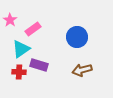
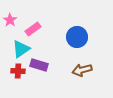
red cross: moved 1 px left, 1 px up
